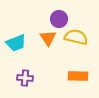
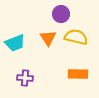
purple circle: moved 2 px right, 5 px up
cyan trapezoid: moved 1 px left
orange rectangle: moved 2 px up
